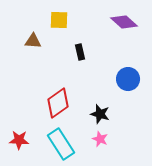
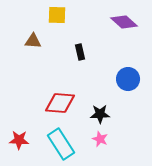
yellow square: moved 2 px left, 5 px up
red diamond: moved 2 px right; rotated 40 degrees clockwise
black star: rotated 18 degrees counterclockwise
